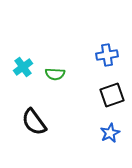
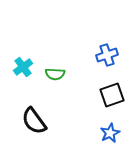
blue cross: rotated 10 degrees counterclockwise
black semicircle: moved 1 px up
